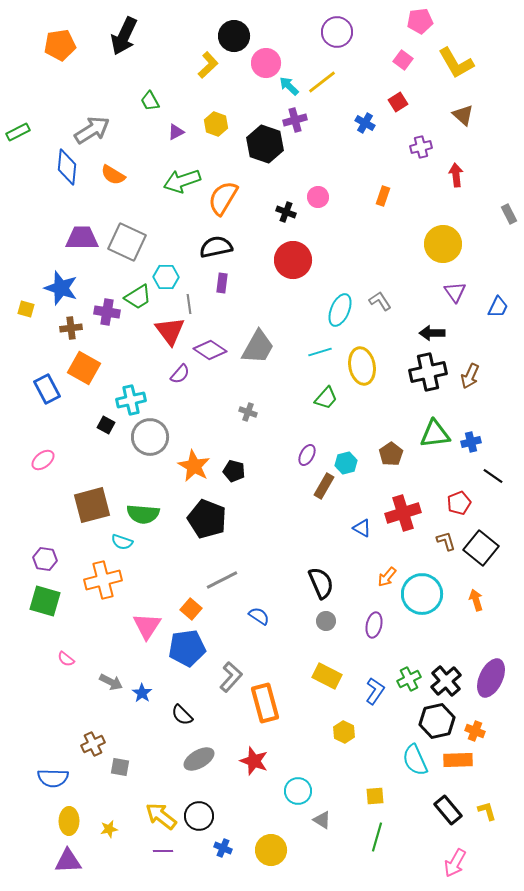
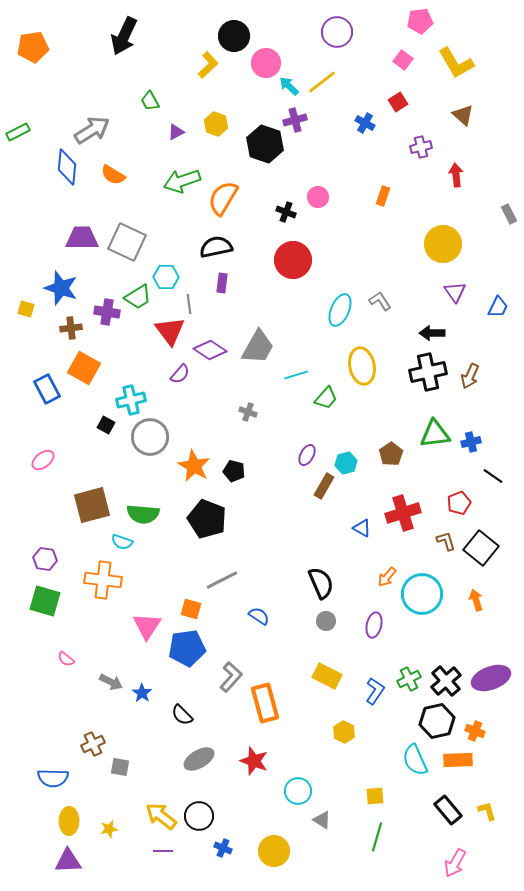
orange pentagon at (60, 45): moved 27 px left, 2 px down
cyan line at (320, 352): moved 24 px left, 23 px down
orange cross at (103, 580): rotated 21 degrees clockwise
orange square at (191, 609): rotated 25 degrees counterclockwise
purple ellipse at (491, 678): rotated 45 degrees clockwise
yellow circle at (271, 850): moved 3 px right, 1 px down
